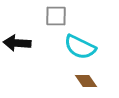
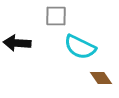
brown diamond: moved 15 px right, 3 px up
